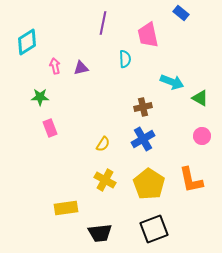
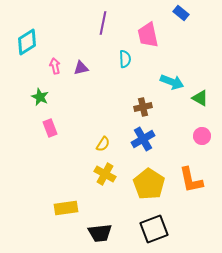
green star: rotated 24 degrees clockwise
yellow cross: moved 6 px up
